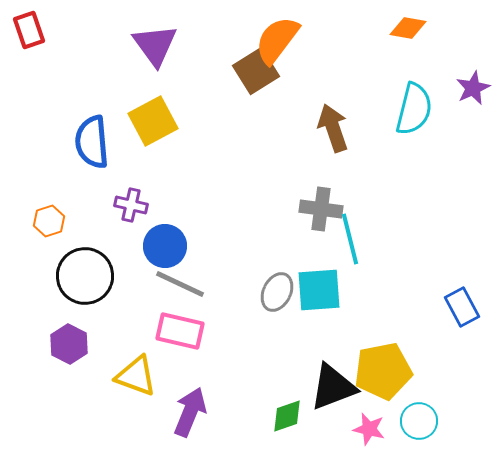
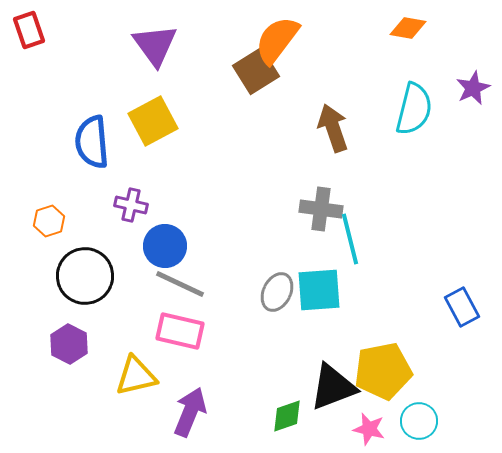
yellow triangle: rotated 33 degrees counterclockwise
